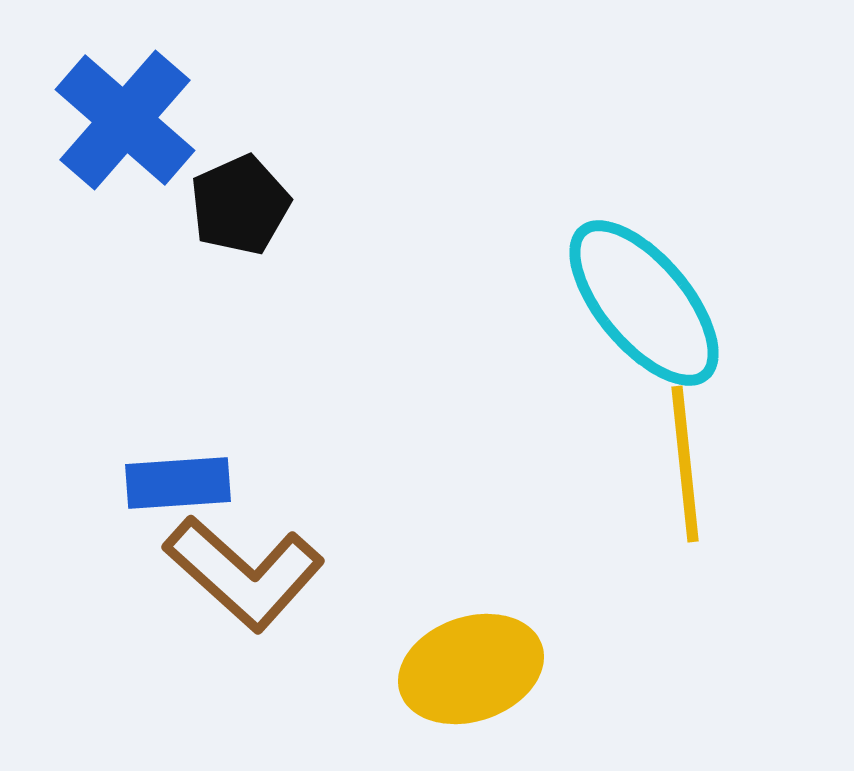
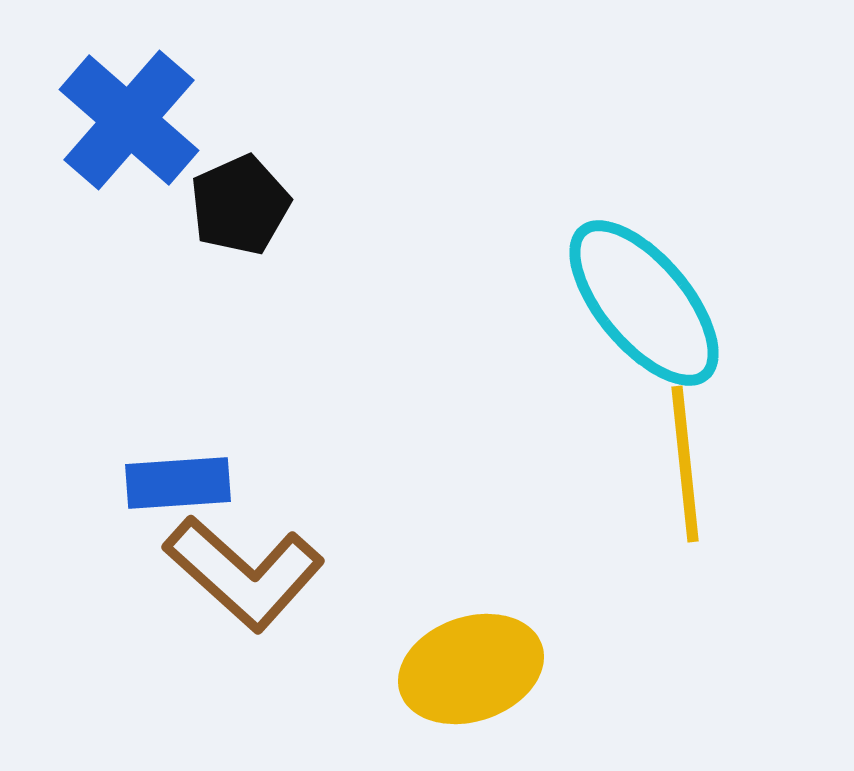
blue cross: moved 4 px right
